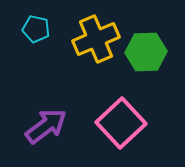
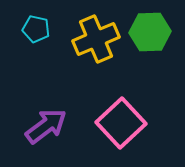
green hexagon: moved 4 px right, 20 px up
